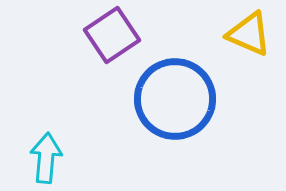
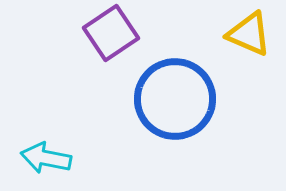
purple square: moved 1 px left, 2 px up
cyan arrow: rotated 84 degrees counterclockwise
